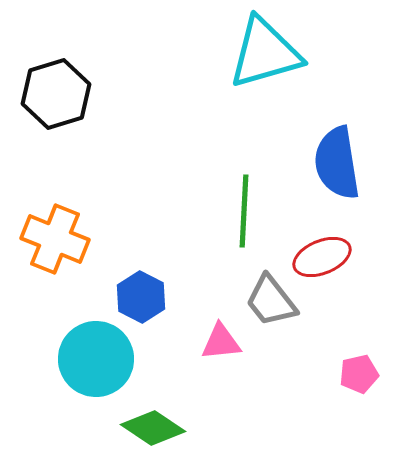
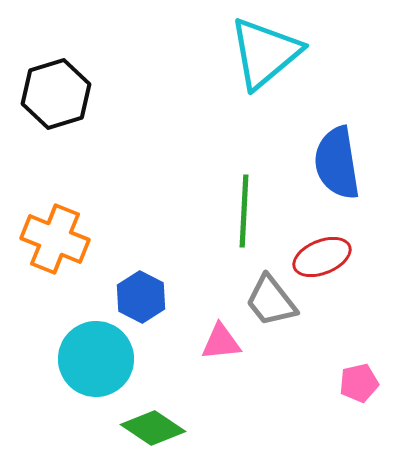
cyan triangle: rotated 24 degrees counterclockwise
pink pentagon: moved 9 px down
